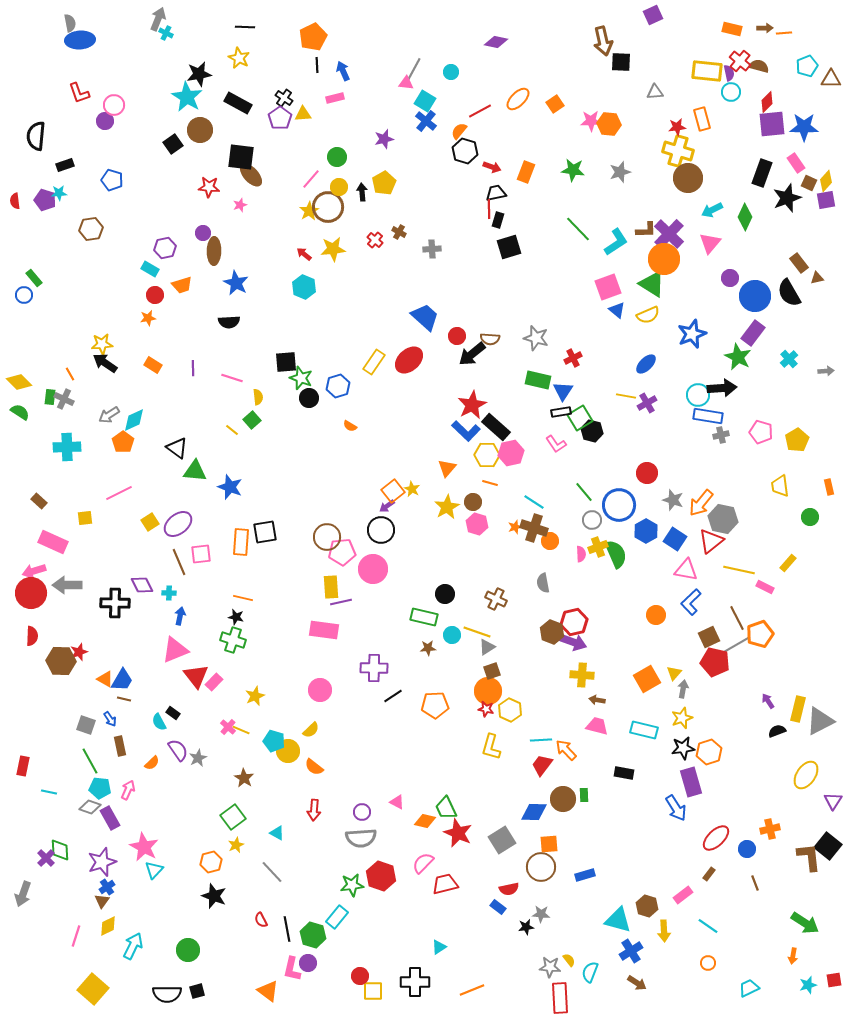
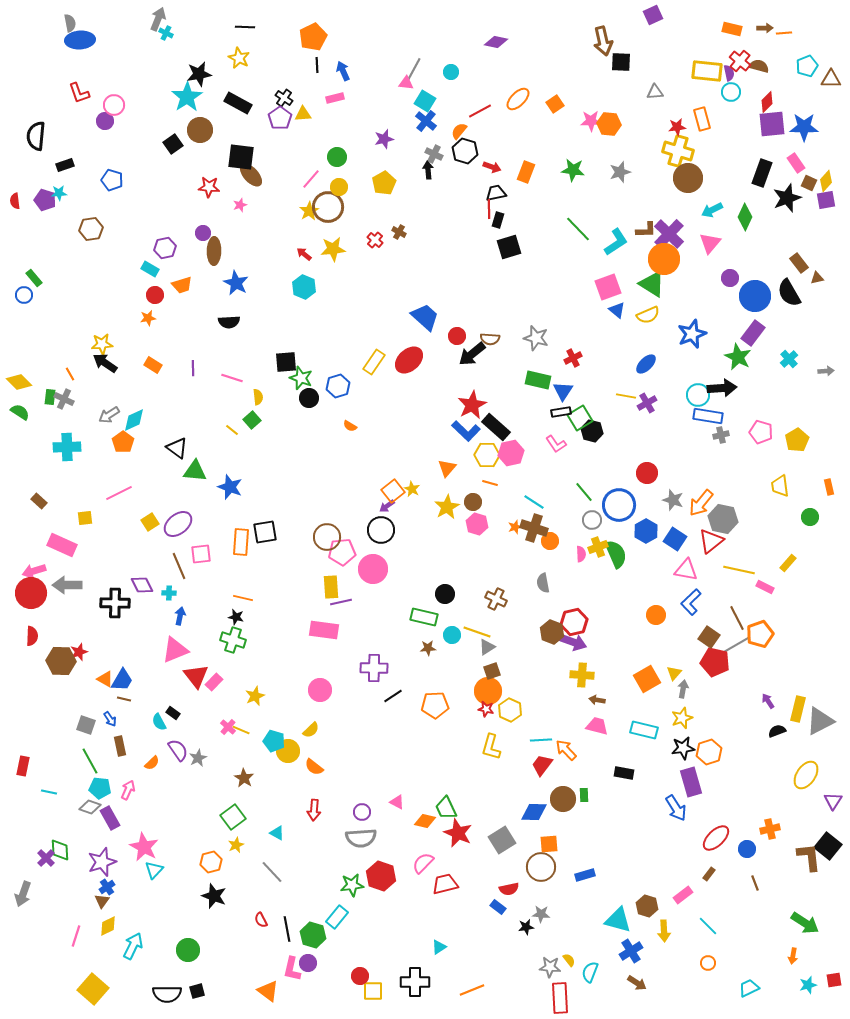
cyan star at (187, 97): rotated 8 degrees clockwise
black arrow at (362, 192): moved 66 px right, 22 px up
gray cross at (432, 249): moved 2 px right, 95 px up; rotated 30 degrees clockwise
pink rectangle at (53, 542): moved 9 px right, 3 px down
brown line at (179, 562): moved 4 px down
brown square at (709, 637): rotated 30 degrees counterclockwise
cyan line at (708, 926): rotated 10 degrees clockwise
